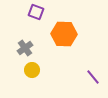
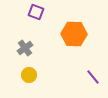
orange hexagon: moved 10 px right
yellow circle: moved 3 px left, 5 px down
